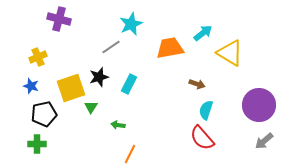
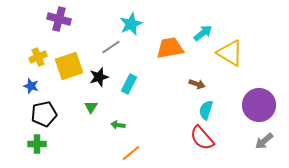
yellow square: moved 2 px left, 22 px up
orange line: moved 1 px right, 1 px up; rotated 24 degrees clockwise
